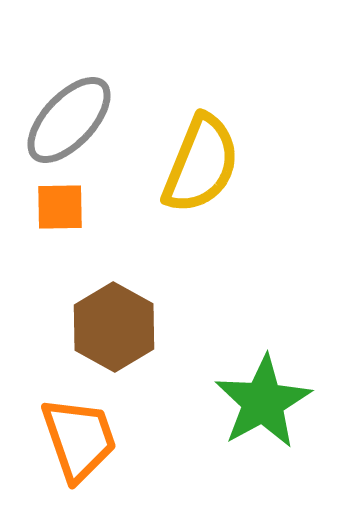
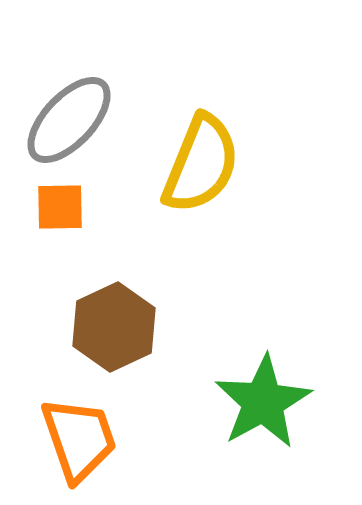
brown hexagon: rotated 6 degrees clockwise
